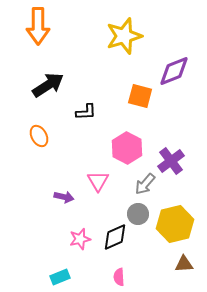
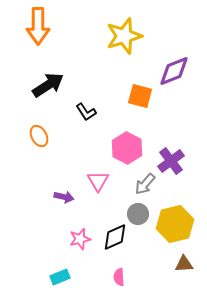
black L-shape: rotated 60 degrees clockwise
